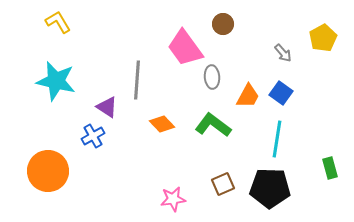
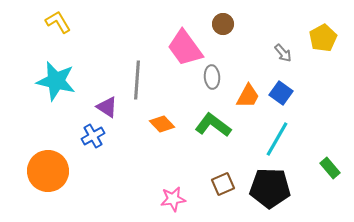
cyan line: rotated 21 degrees clockwise
green rectangle: rotated 25 degrees counterclockwise
